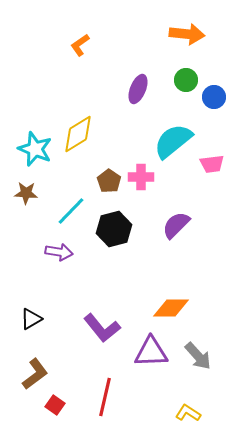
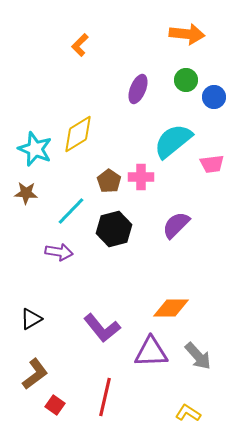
orange L-shape: rotated 10 degrees counterclockwise
